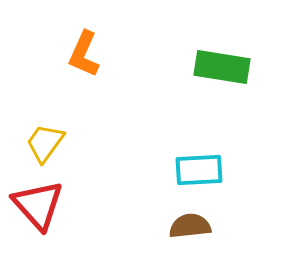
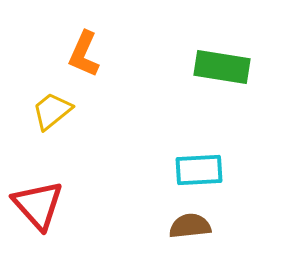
yellow trapezoid: moved 7 px right, 32 px up; rotated 15 degrees clockwise
